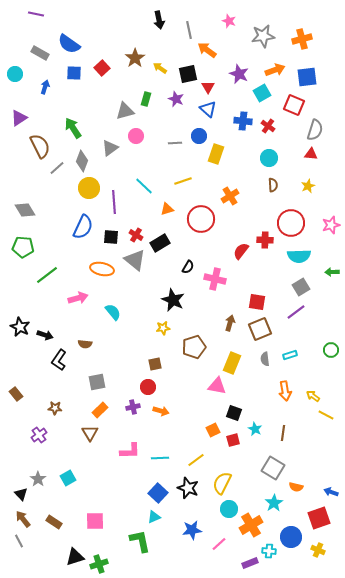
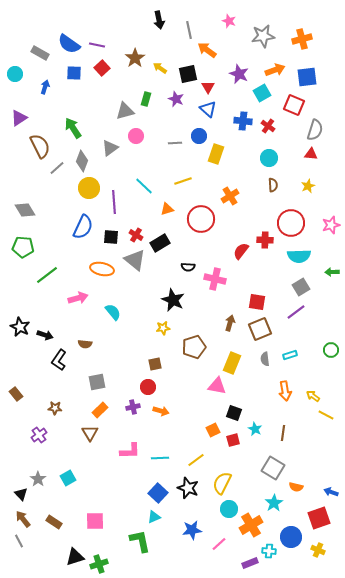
purple line at (36, 14): moved 61 px right, 31 px down
black semicircle at (188, 267): rotated 64 degrees clockwise
